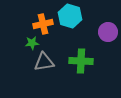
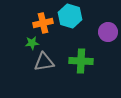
orange cross: moved 1 px up
